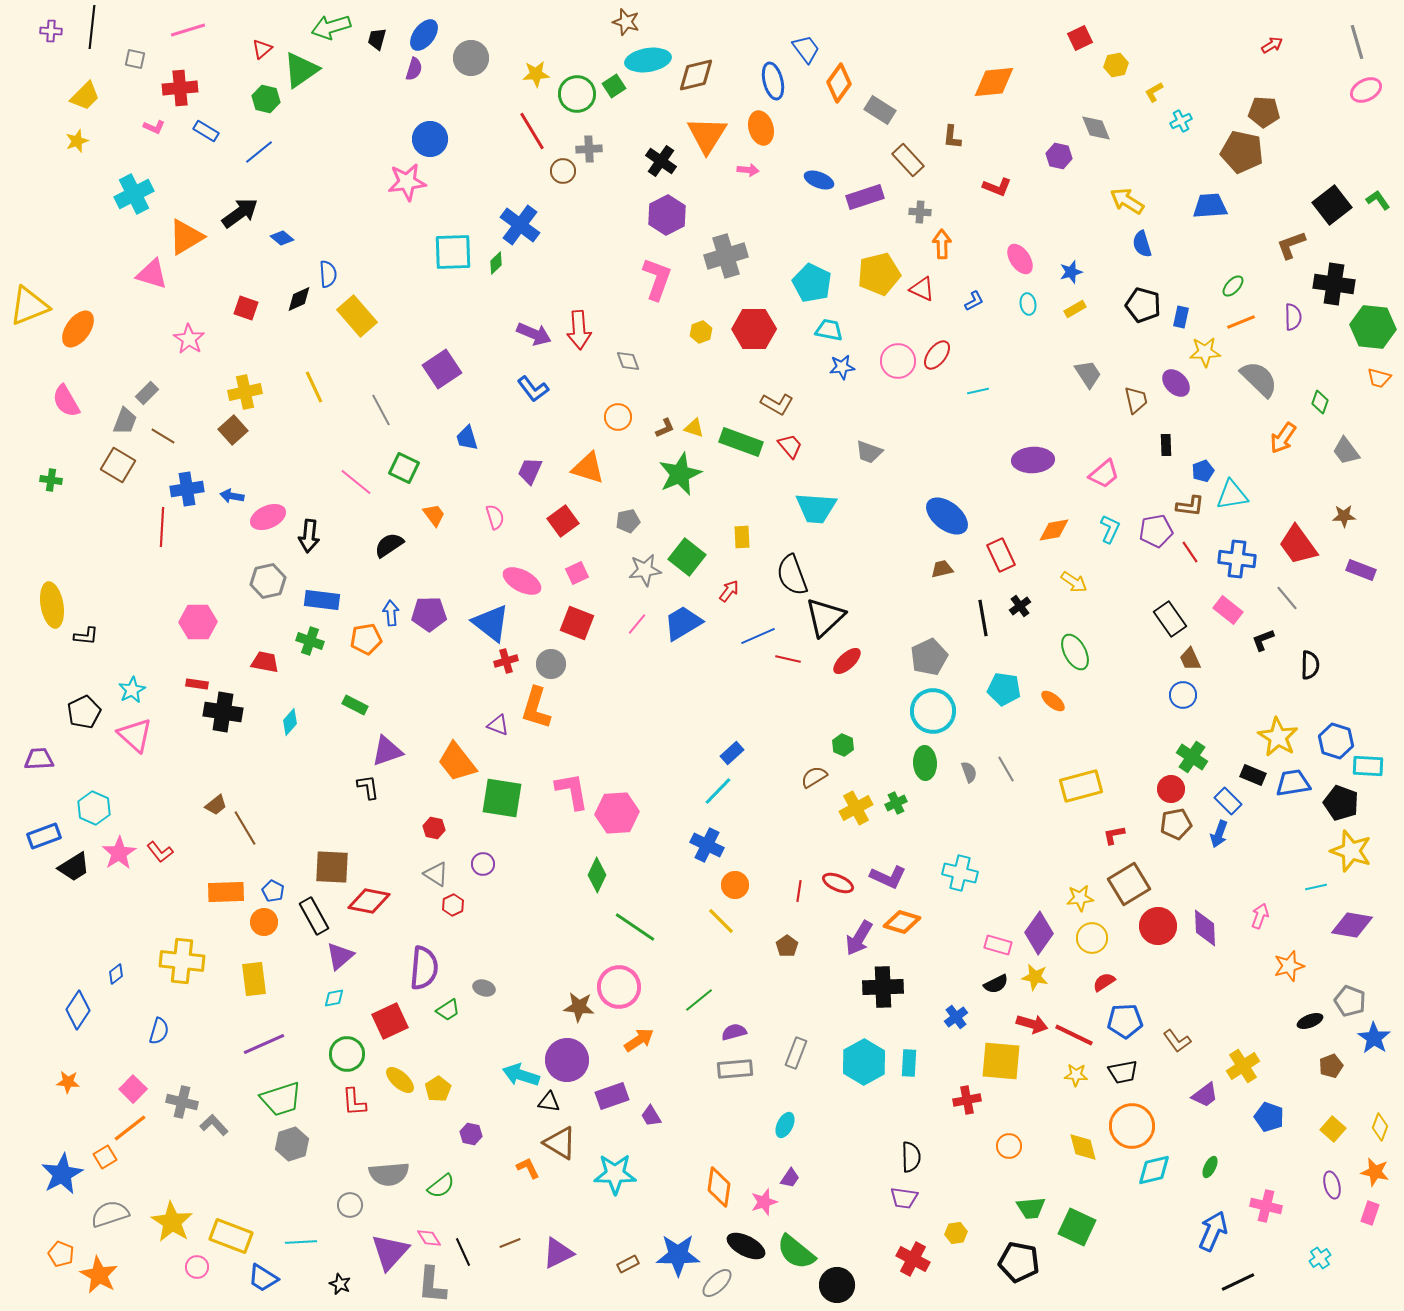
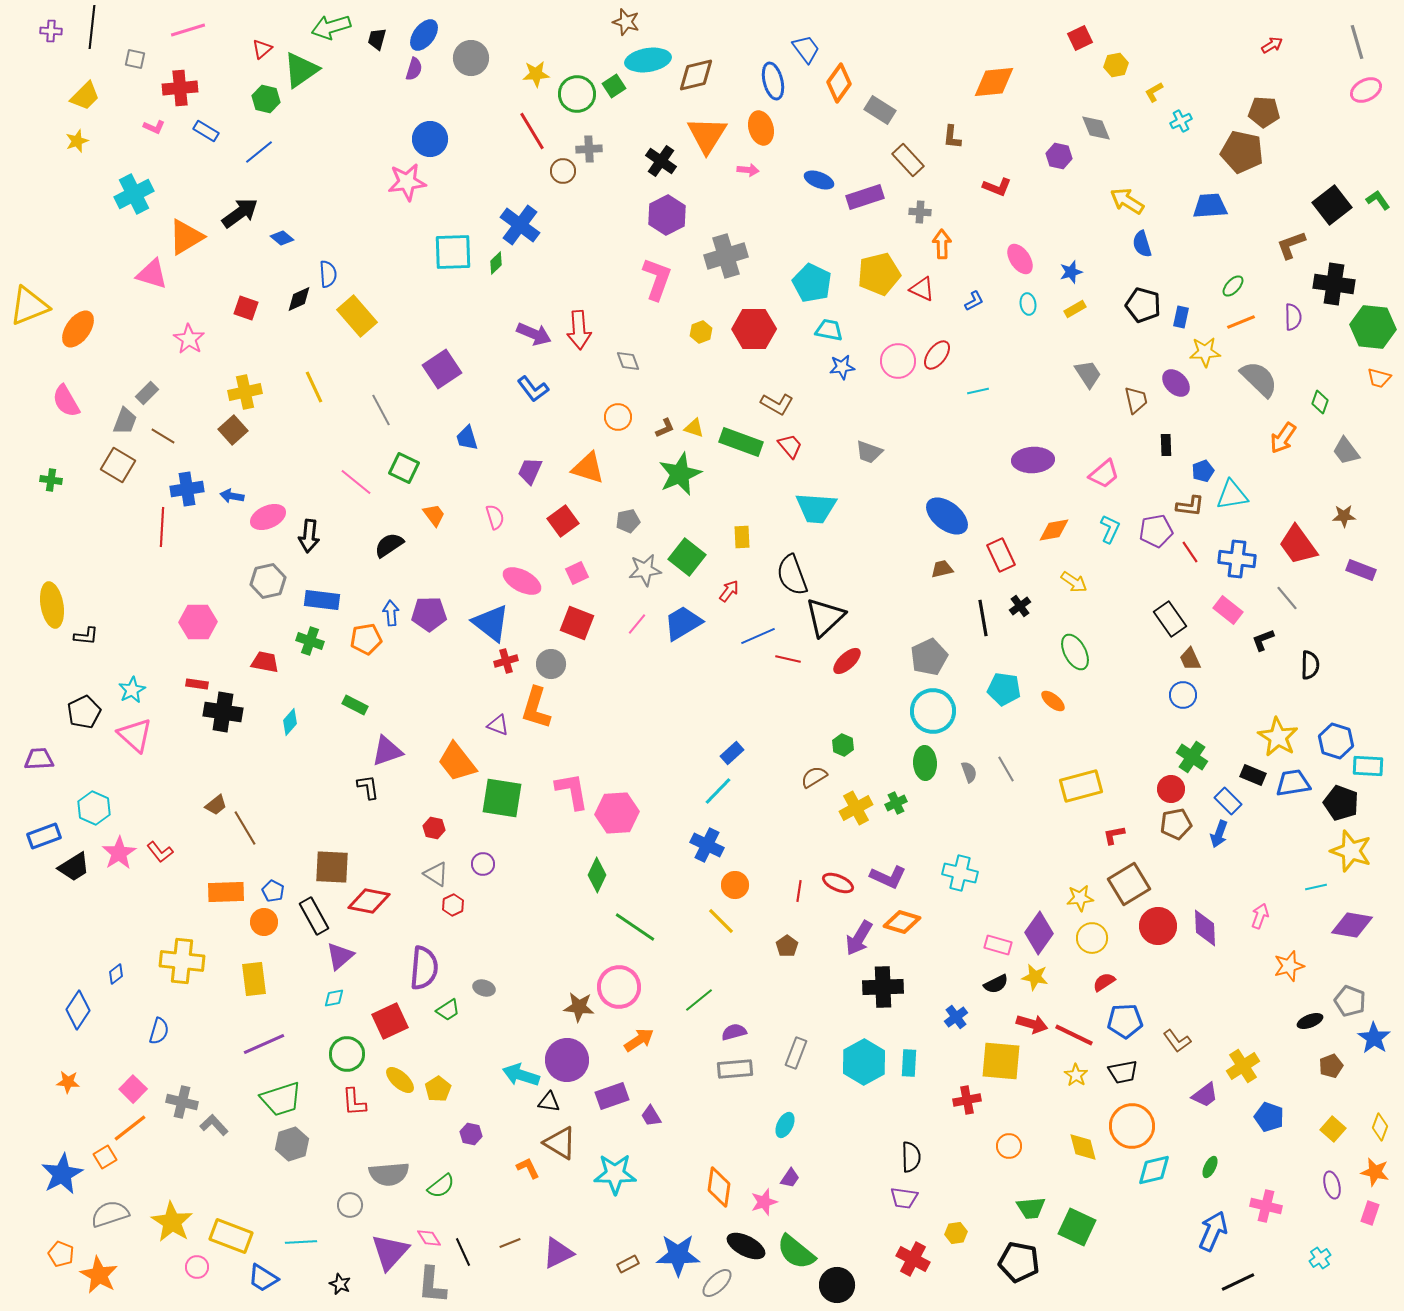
yellow star at (1076, 1075): rotated 30 degrees clockwise
